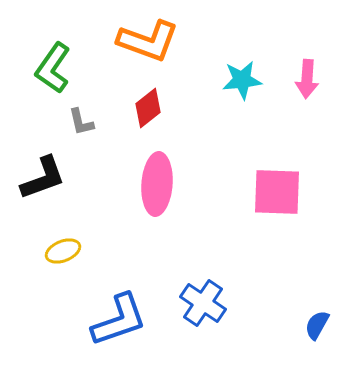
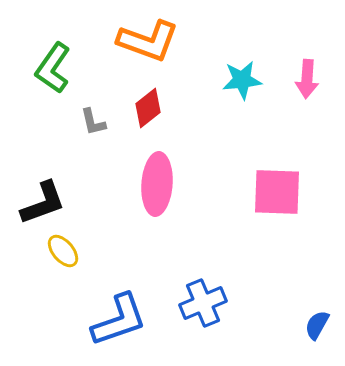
gray L-shape: moved 12 px right
black L-shape: moved 25 px down
yellow ellipse: rotated 72 degrees clockwise
blue cross: rotated 33 degrees clockwise
